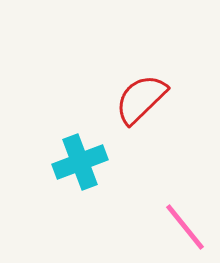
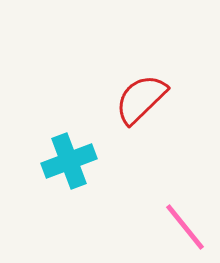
cyan cross: moved 11 px left, 1 px up
